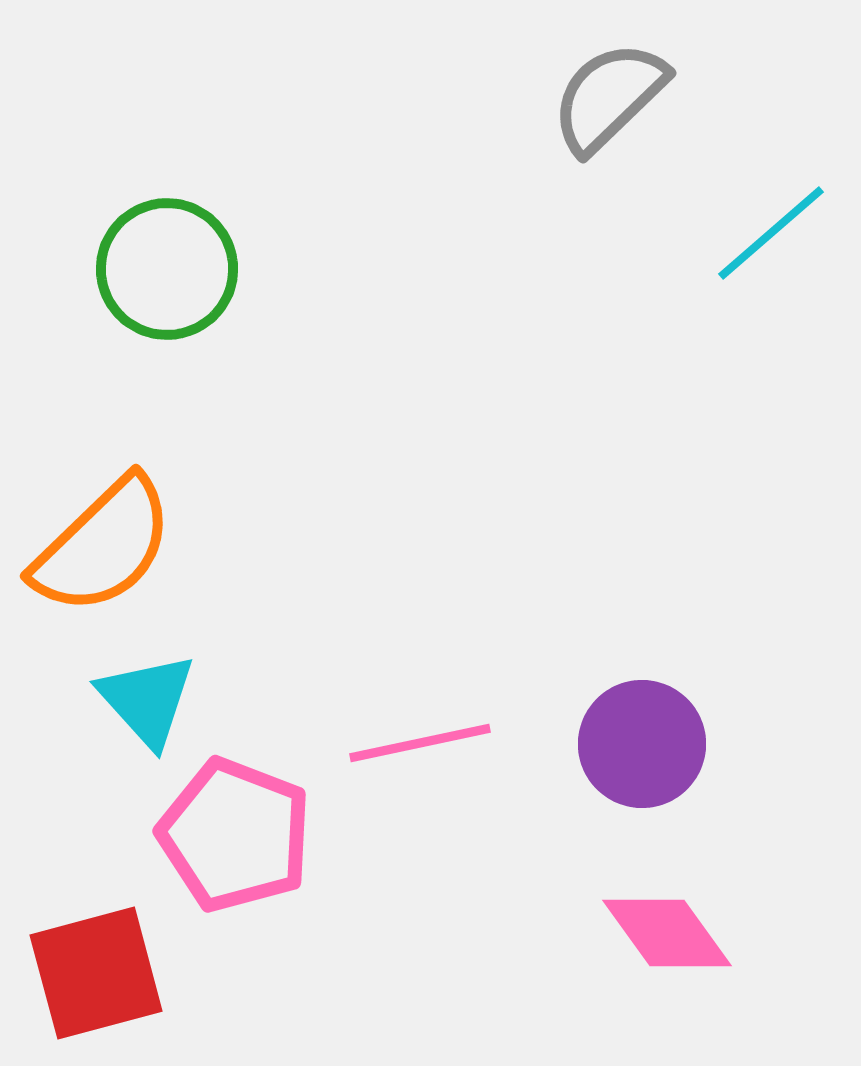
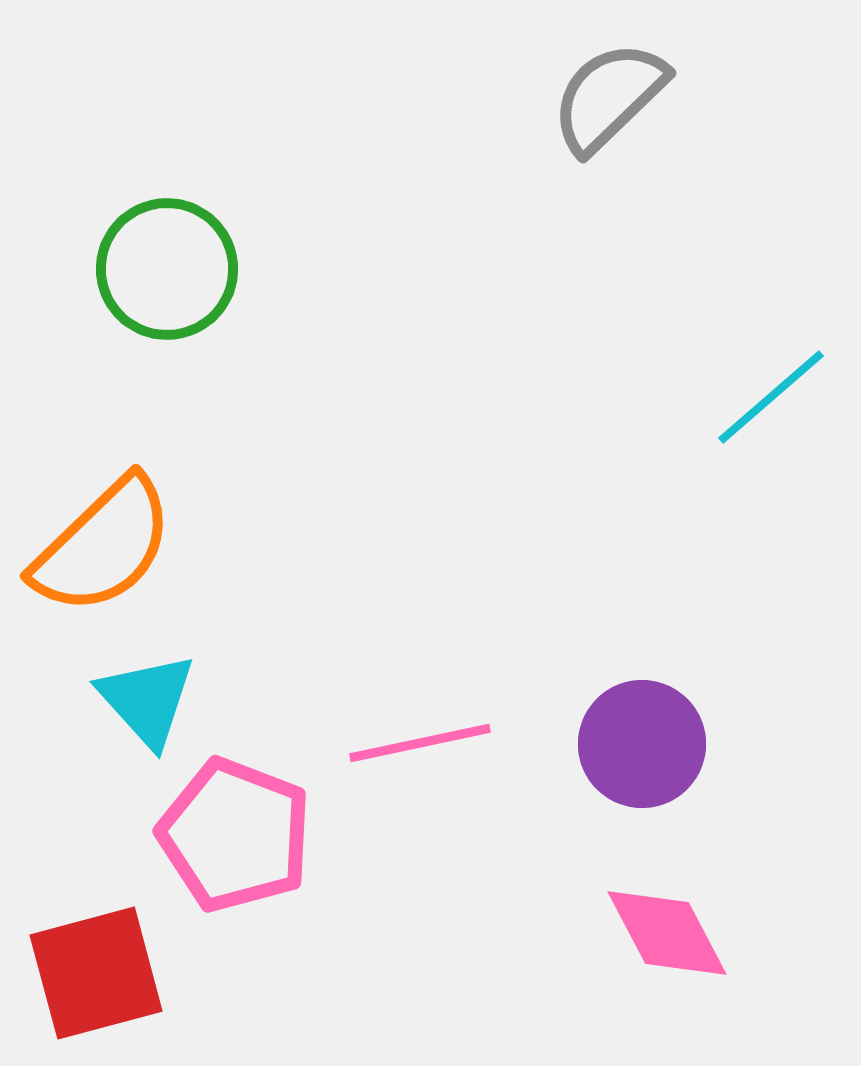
cyan line: moved 164 px down
pink diamond: rotated 8 degrees clockwise
